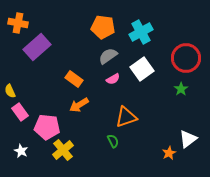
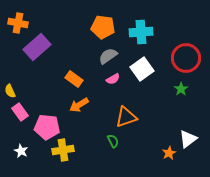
cyan cross: rotated 25 degrees clockwise
yellow cross: rotated 30 degrees clockwise
